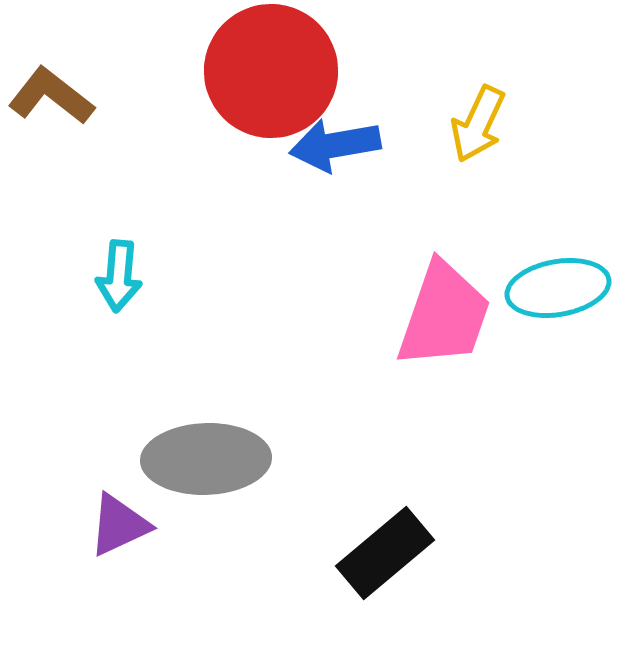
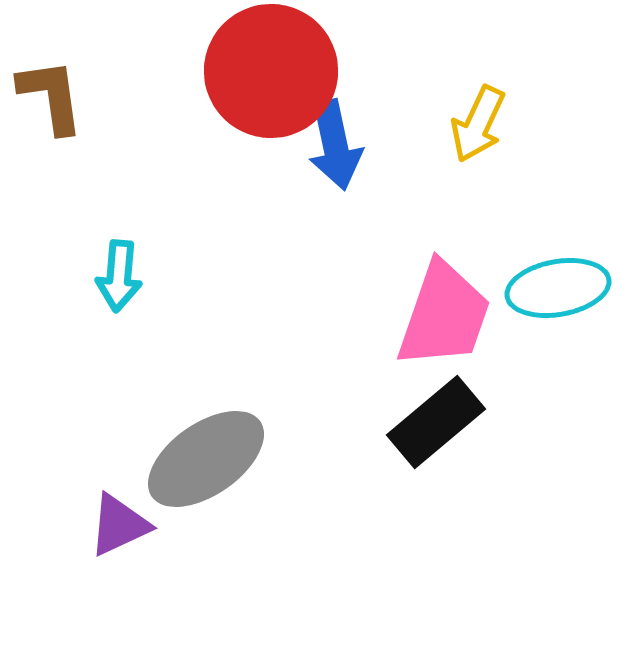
brown L-shape: rotated 44 degrees clockwise
blue arrow: rotated 92 degrees counterclockwise
gray ellipse: rotated 33 degrees counterclockwise
black rectangle: moved 51 px right, 131 px up
